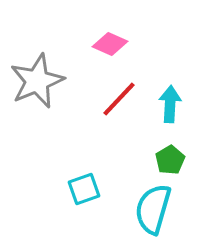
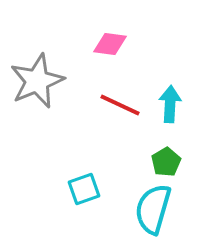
pink diamond: rotated 16 degrees counterclockwise
red line: moved 1 px right, 6 px down; rotated 72 degrees clockwise
green pentagon: moved 4 px left, 2 px down
